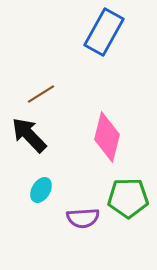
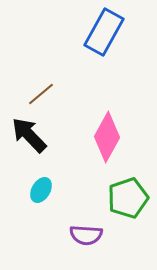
brown line: rotated 8 degrees counterclockwise
pink diamond: rotated 15 degrees clockwise
green pentagon: rotated 18 degrees counterclockwise
purple semicircle: moved 3 px right, 17 px down; rotated 8 degrees clockwise
